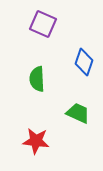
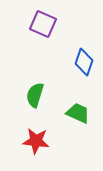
green semicircle: moved 2 px left, 16 px down; rotated 20 degrees clockwise
